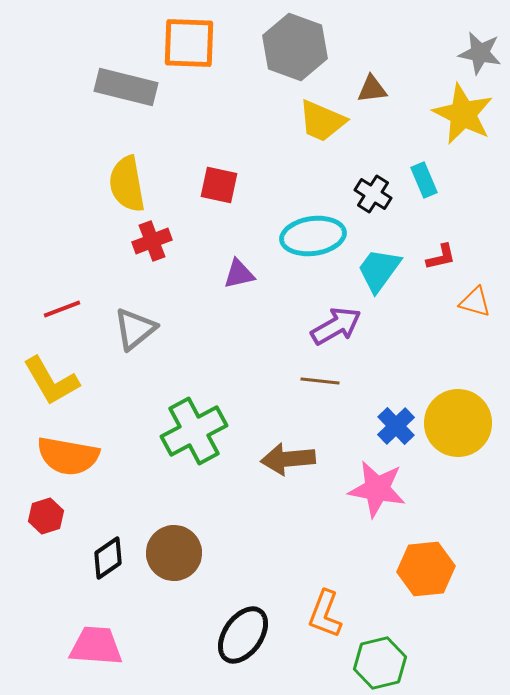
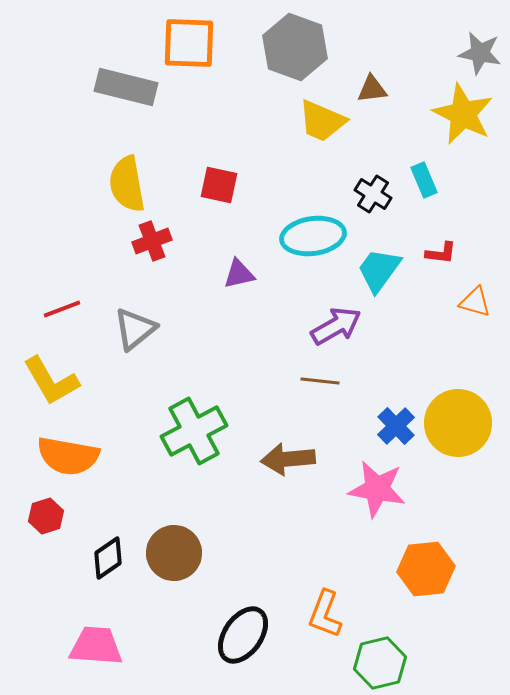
red L-shape: moved 4 px up; rotated 20 degrees clockwise
